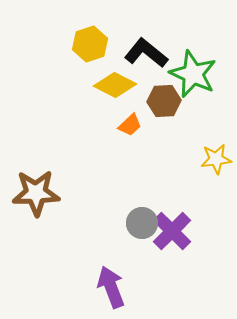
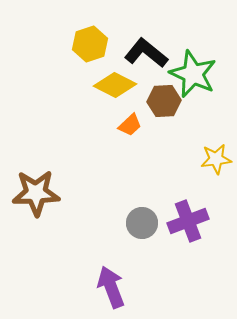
purple cross: moved 16 px right, 10 px up; rotated 24 degrees clockwise
